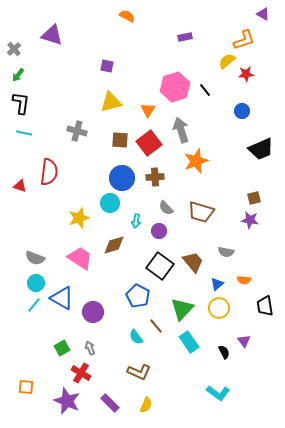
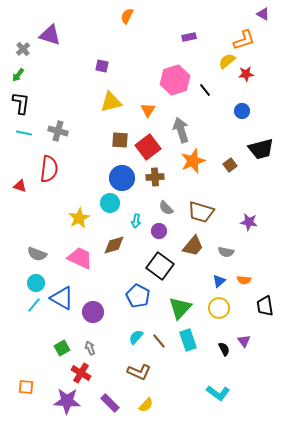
orange semicircle at (127, 16): rotated 91 degrees counterclockwise
purple triangle at (52, 35): moved 2 px left
purple rectangle at (185, 37): moved 4 px right
gray cross at (14, 49): moved 9 px right
purple square at (107, 66): moved 5 px left
pink hexagon at (175, 87): moved 7 px up
gray cross at (77, 131): moved 19 px left
red square at (149, 143): moved 1 px left, 4 px down
black trapezoid at (261, 149): rotated 8 degrees clockwise
orange star at (196, 161): moved 3 px left
red semicircle at (49, 172): moved 3 px up
brown square at (254, 198): moved 24 px left, 33 px up; rotated 24 degrees counterclockwise
yellow star at (79, 218): rotated 10 degrees counterclockwise
purple star at (250, 220): moved 1 px left, 2 px down
gray semicircle at (35, 258): moved 2 px right, 4 px up
pink trapezoid at (80, 258): rotated 8 degrees counterclockwise
brown trapezoid at (193, 262): moved 16 px up; rotated 80 degrees clockwise
blue triangle at (217, 284): moved 2 px right, 3 px up
green triangle at (182, 309): moved 2 px left, 1 px up
brown line at (156, 326): moved 3 px right, 15 px down
cyan semicircle at (136, 337): rotated 77 degrees clockwise
cyan rectangle at (189, 342): moved 1 px left, 2 px up; rotated 15 degrees clockwise
black semicircle at (224, 352): moved 3 px up
purple star at (67, 401): rotated 20 degrees counterclockwise
yellow semicircle at (146, 405): rotated 21 degrees clockwise
